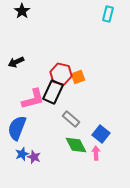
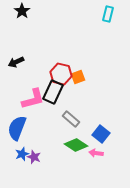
green diamond: rotated 30 degrees counterclockwise
pink arrow: rotated 80 degrees counterclockwise
